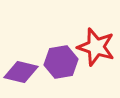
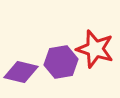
red star: moved 1 px left, 2 px down
